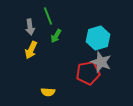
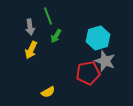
gray star: moved 4 px right, 1 px up
yellow semicircle: rotated 32 degrees counterclockwise
